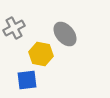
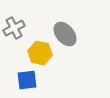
yellow hexagon: moved 1 px left, 1 px up
